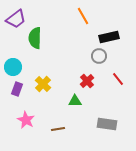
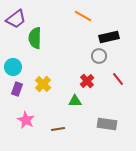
orange line: rotated 30 degrees counterclockwise
